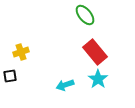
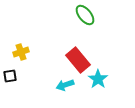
red rectangle: moved 17 px left, 8 px down
